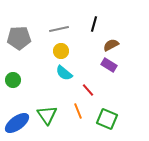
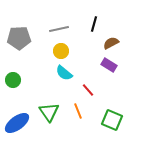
brown semicircle: moved 2 px up
green triangle: moved 2 px right, 3 px up
green square: moved 5 px right, 1 px down
